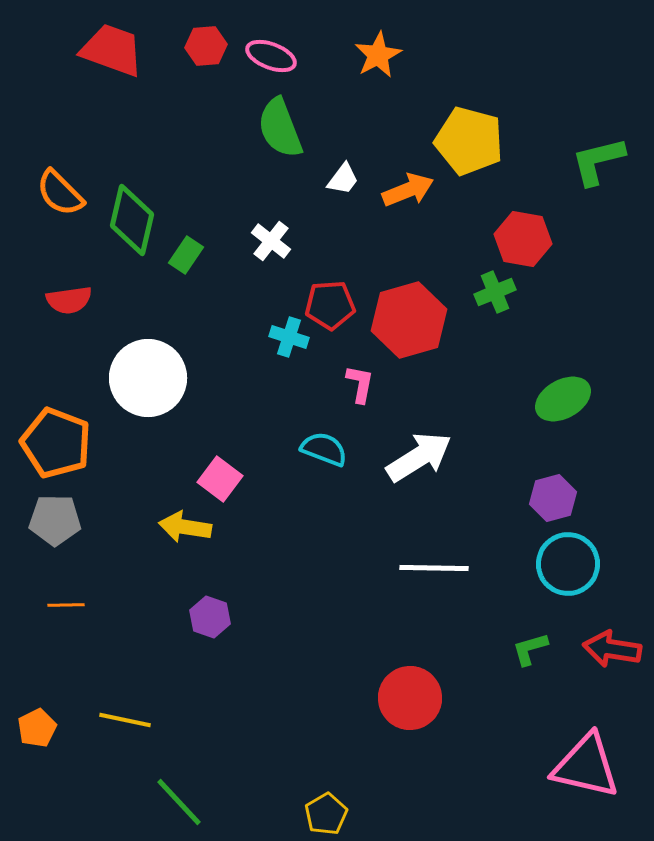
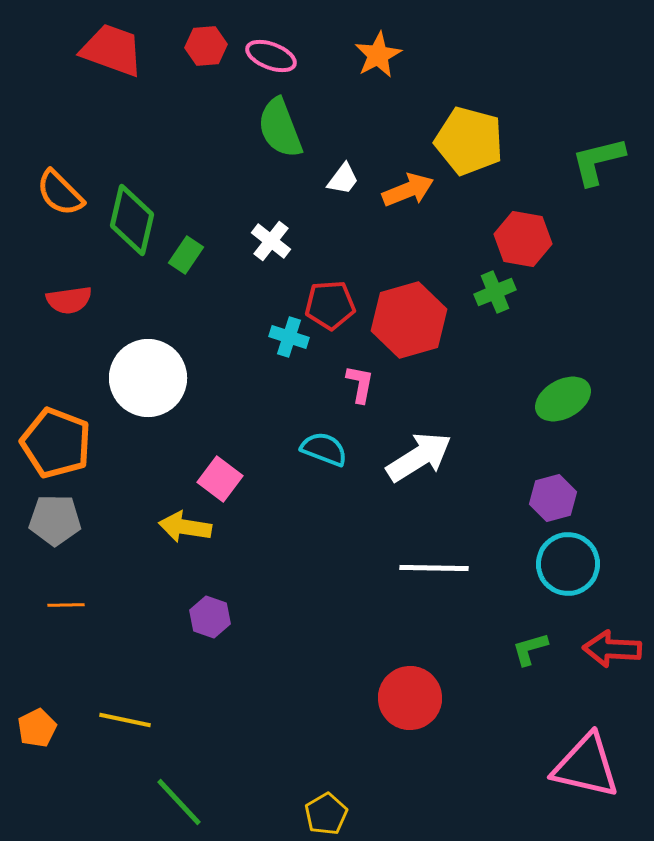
red arrow at (612, 649): rotated 6 degrees counterclockwise
